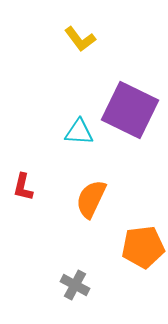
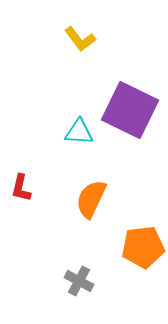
red L-shape: moved 2 px left, 1 px down
gray cross: moved 4 px right, 4 px up
